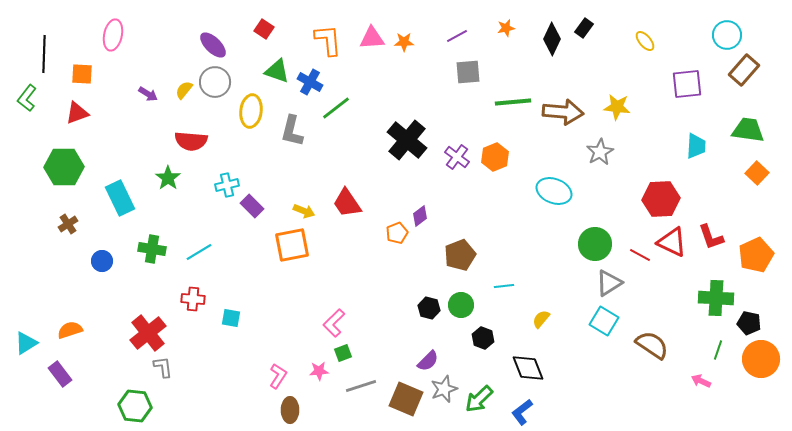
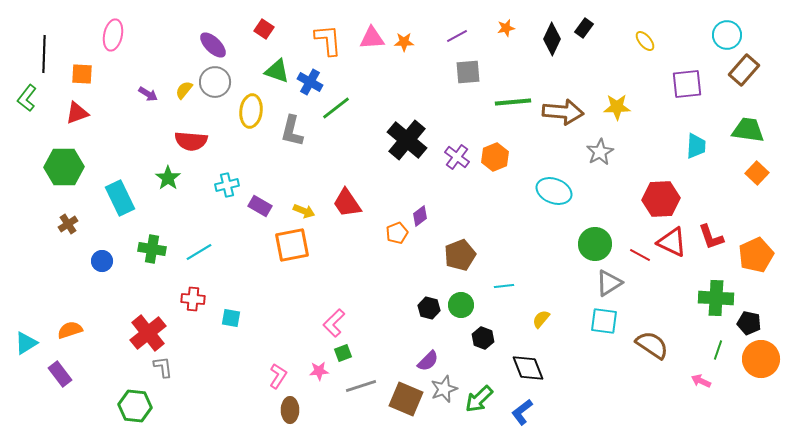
yellow star at (617, 107): rotated 8 degrees counterclockwise
purple rectangle at (252, 206): moved 8 px right; rotated 15 degrees counterclockwise
cyan square at (604, 321): rotated 24 degrees counterclockwise
